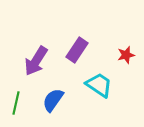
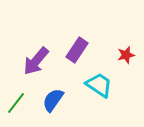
purple arrow: rotated 8 degrees clockwise
green line: rotated 25 degrees clockwise
